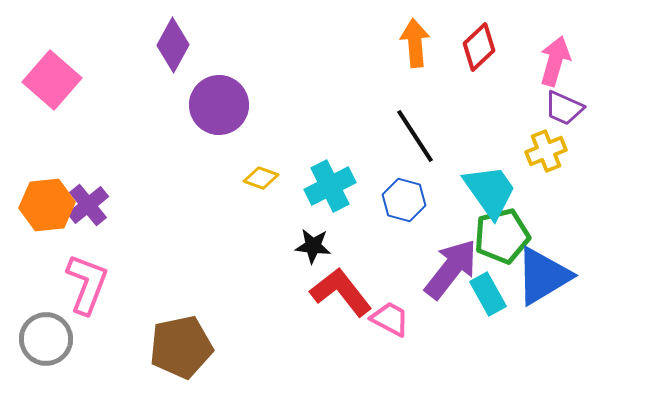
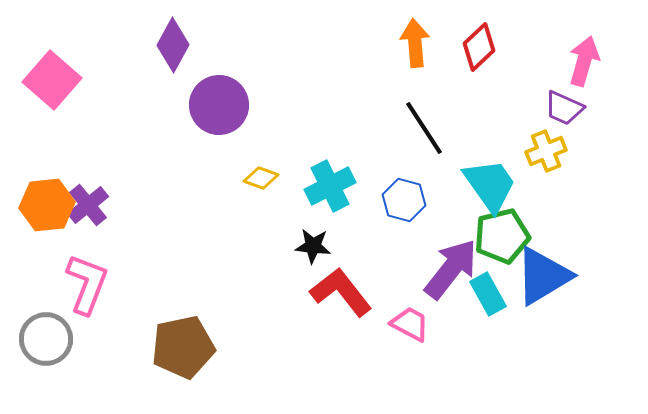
pink arrow: moved 29 px right
black line: moved 9 px right, 8 px up
cyan trapezoid: moved 6 px up
pink trapezoid: moved 20 px right, 5 px down
brown pentagon: moved 2 px right
